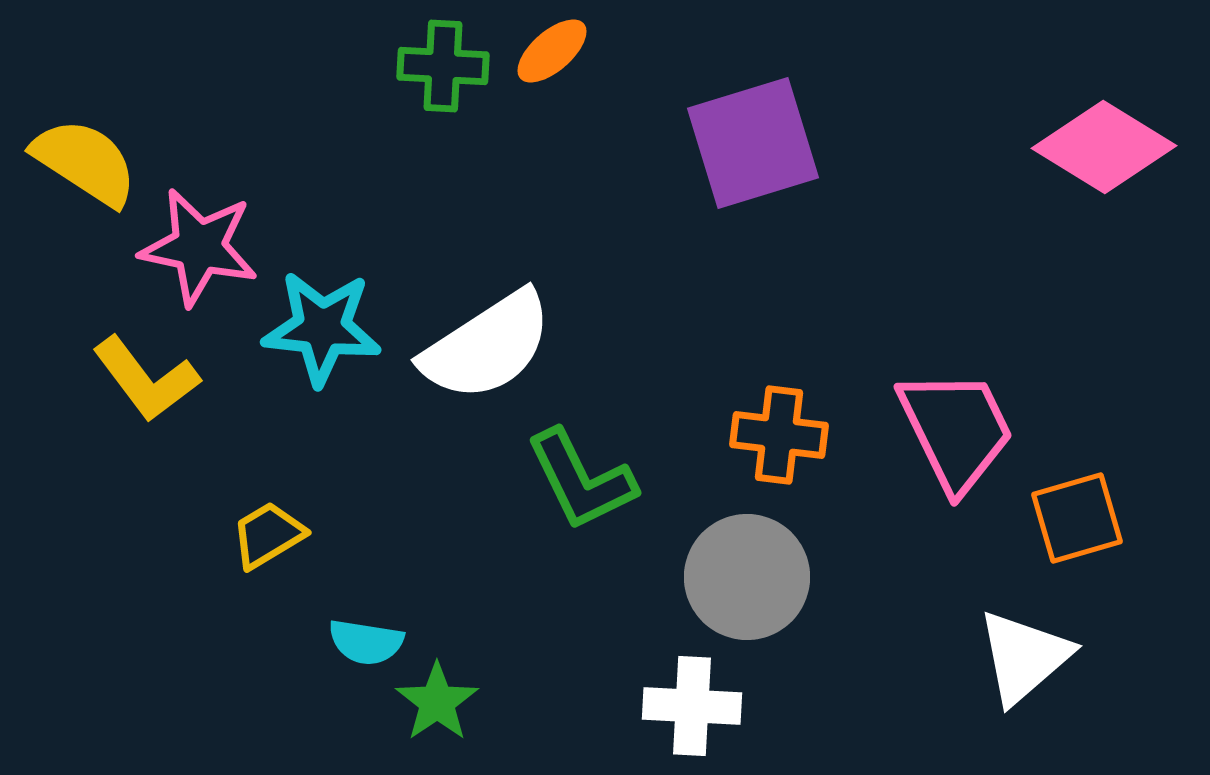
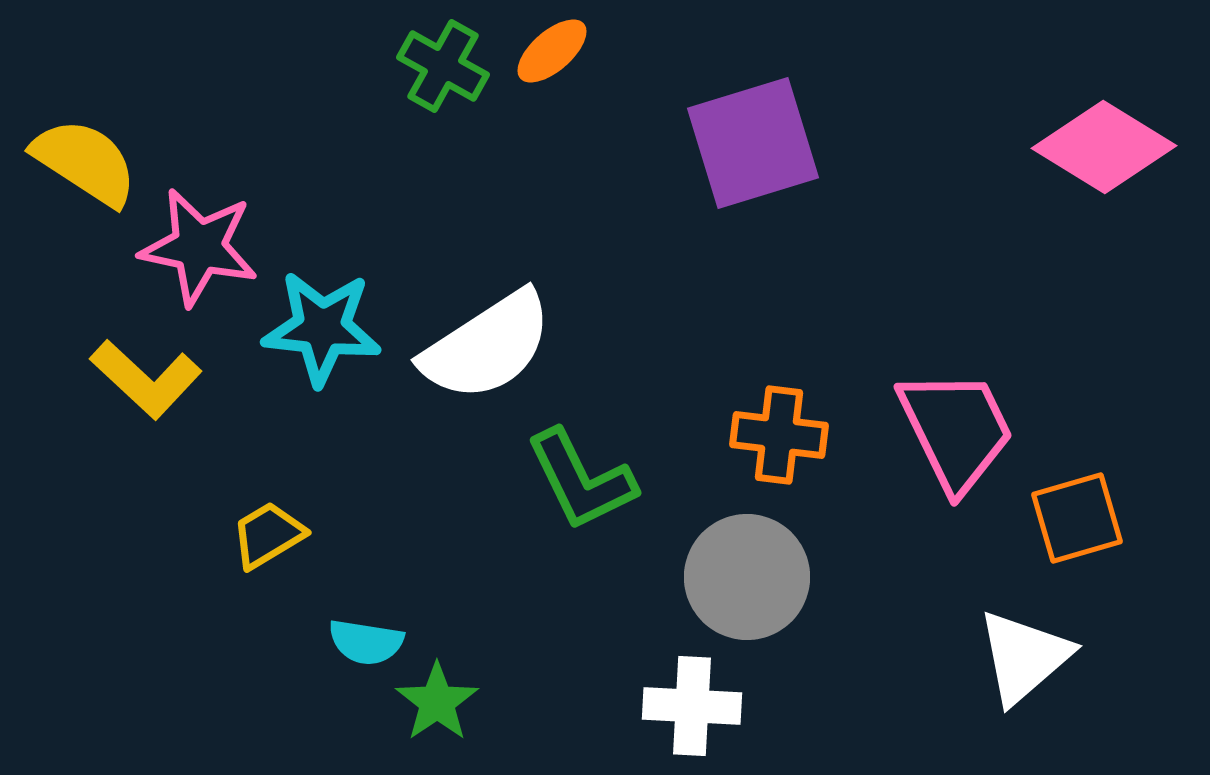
green cross: rotated 26 degrees clockwise
yellow L-shape: rotated 10 degrees counterclockwise
